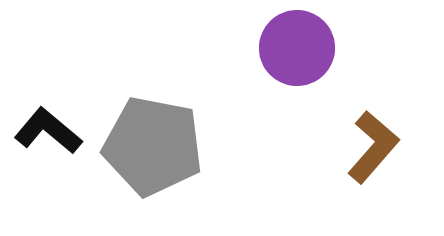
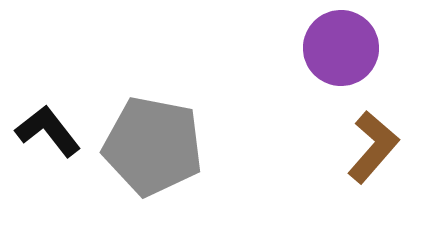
purple circle: moved 44 px right
black L-shape: rotated 12 degrees clockwise
